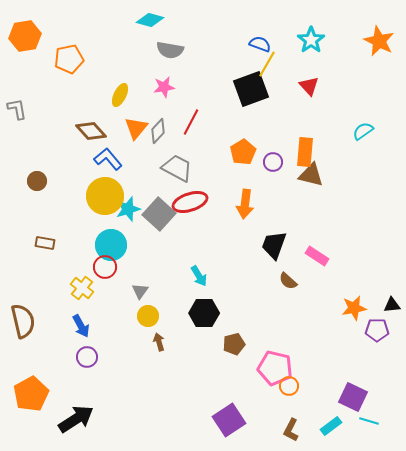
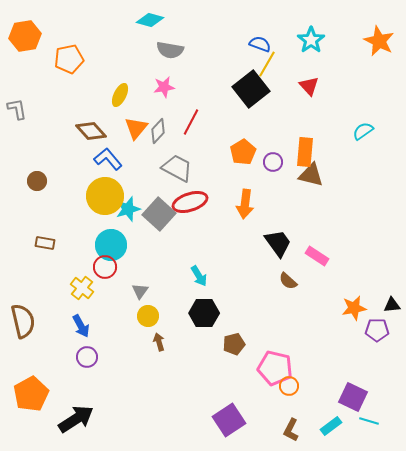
black square at (251, 89): rotated 18 degrees counterclockwise
black trapezoid at (274, 245): moved 4 px right, 2 px up; rotated 124 degrees clockwise
